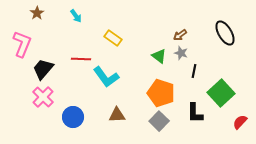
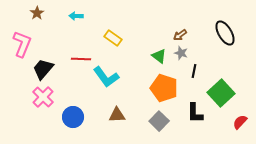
cyan arrow: rotated 128 degrees clockwise
orange pentagon: moved 3 px right, 5 px up
